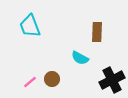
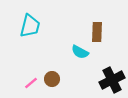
cyan trapezoid: rotated 145 degrees counterclockwise
cyan semicircle: moved 6 px up
pink line: moved 1 px right, 1 px down
